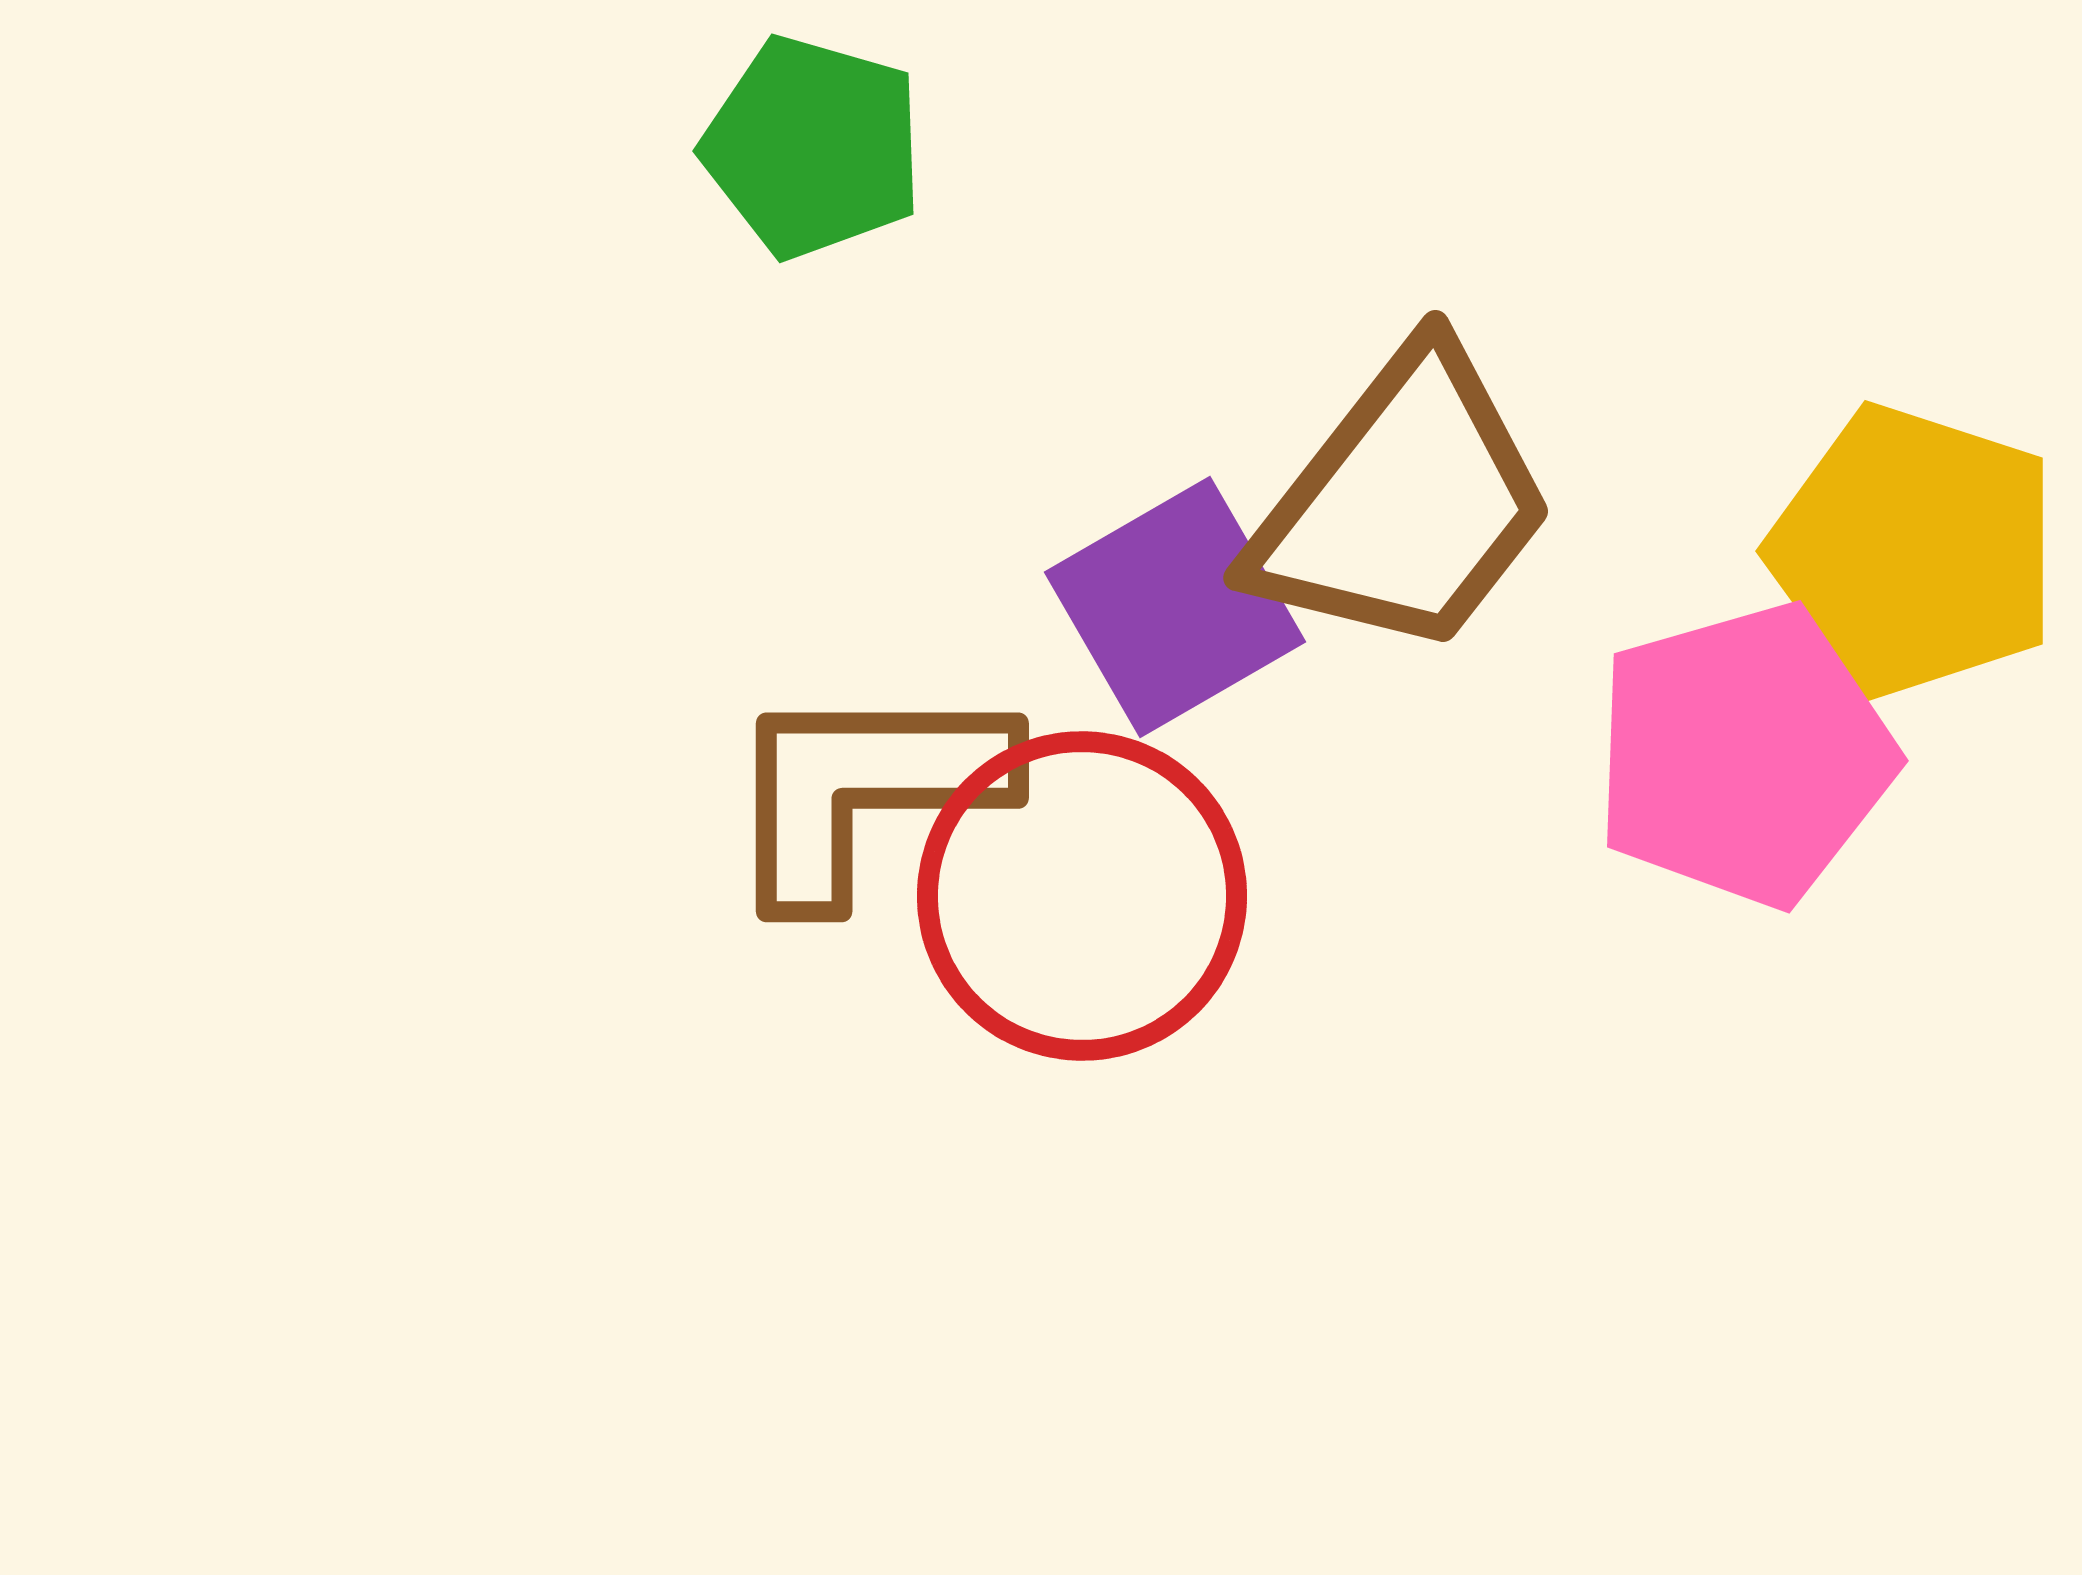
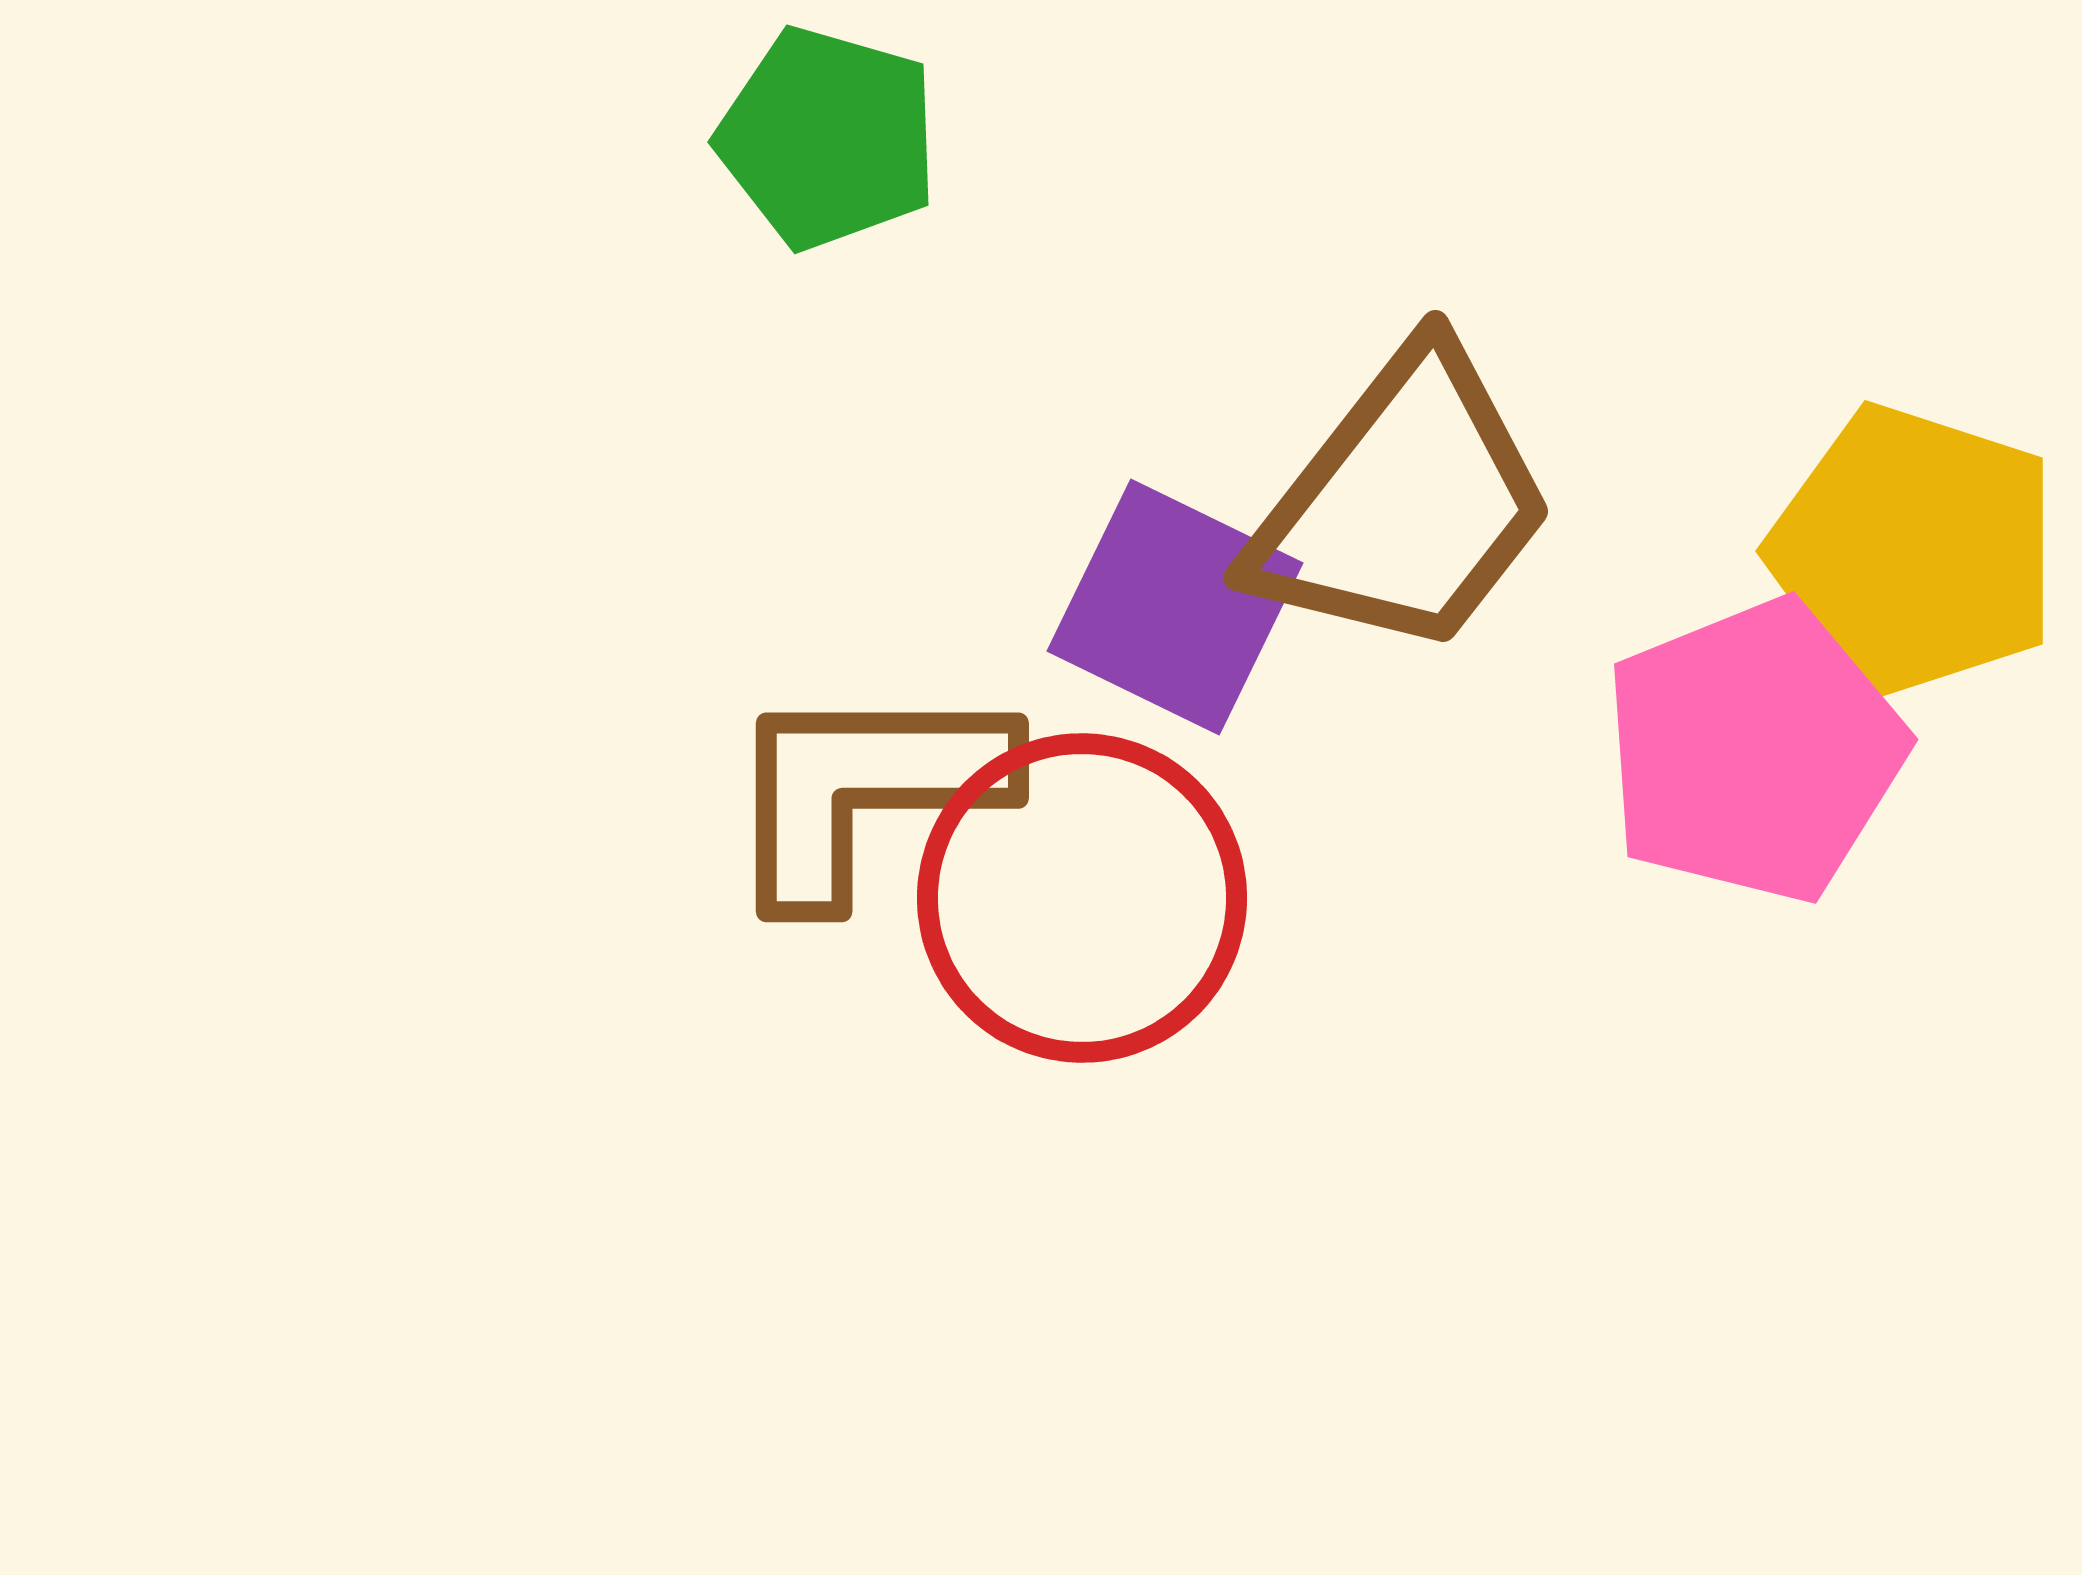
green pentagon: moved 15 px right, 9 px up
purple square: rotated 34 degrees counterclockwise
pink pentagon: moved 10 px right, 4 px up; rotated 6 degrees counterclockwise
red circle: moved 2 px down
